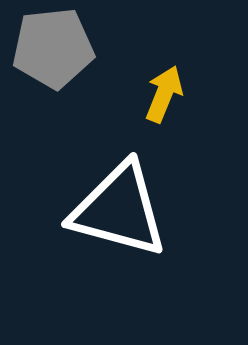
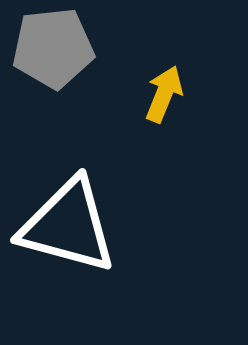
white triangle: moved 51 px left, 16 px down
